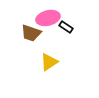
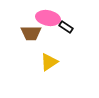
pink ellipse: rotated 25 degrees clockwise
brown trapezoid: rotated 20 degrees counterclockwise
